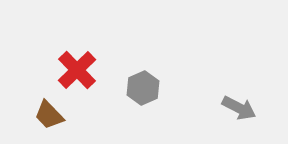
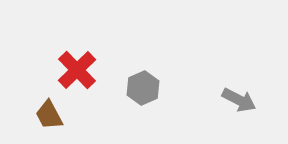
gray arrow: moved 8 px up
brown trapezoid: rotated 16 degrees clockwise
